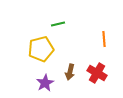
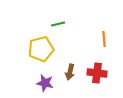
red cross: rotated 24 degrees counterclockwise
purple star: rotated 30 degrees counterclockwise
